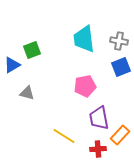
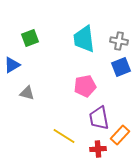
green square: moved 2 px left, 12 px up
